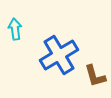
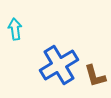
blue cross: moved 10 px down
